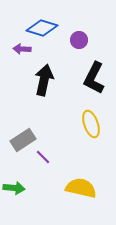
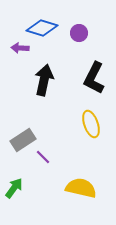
purple circle: moved 7 px up
purple arrow: moved 2 px left, 1 px up
green arrow: rotated 60 degrees counterclockwise
